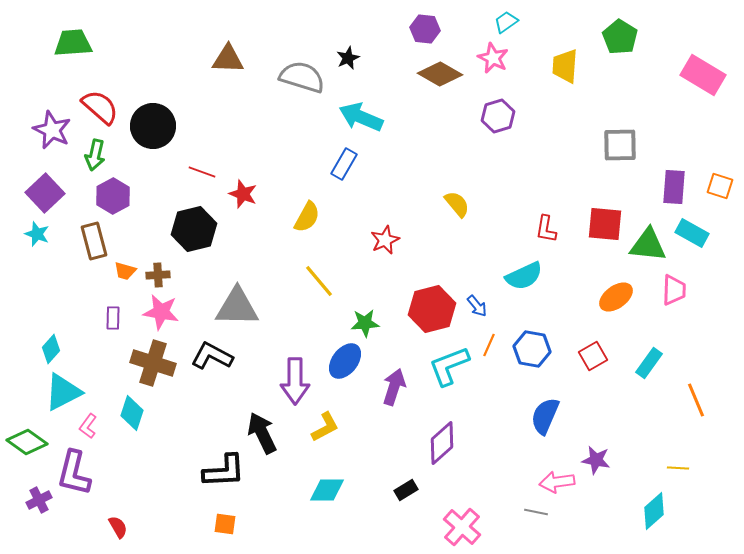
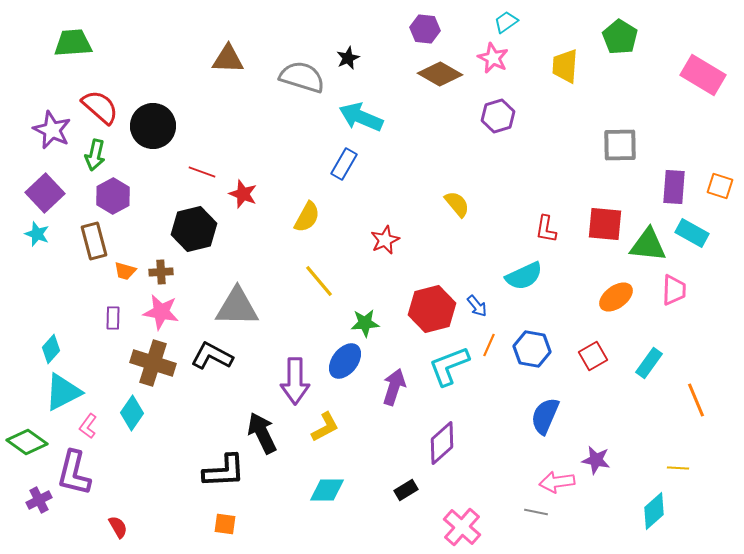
brown cross at (158, 275): moved 3 px right, 3 px up
cyan diamond at (132, 413): rotated 16 degrees clockwise
